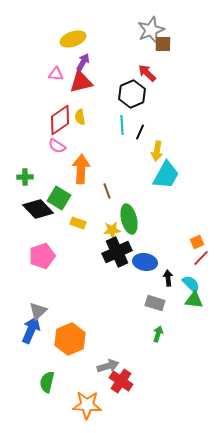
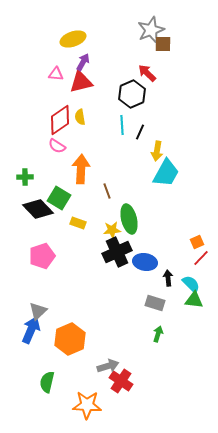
cyan trapezoid: moved 2 px up
